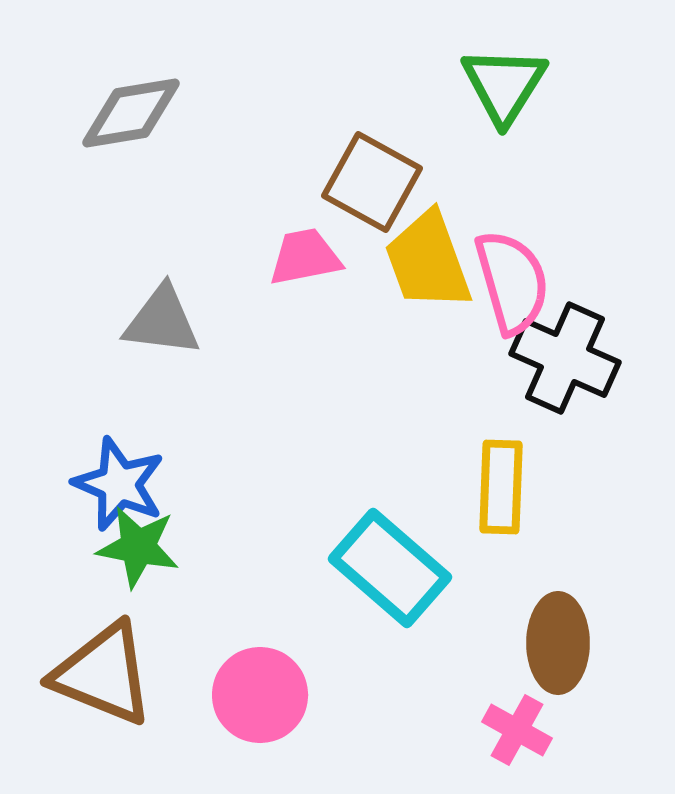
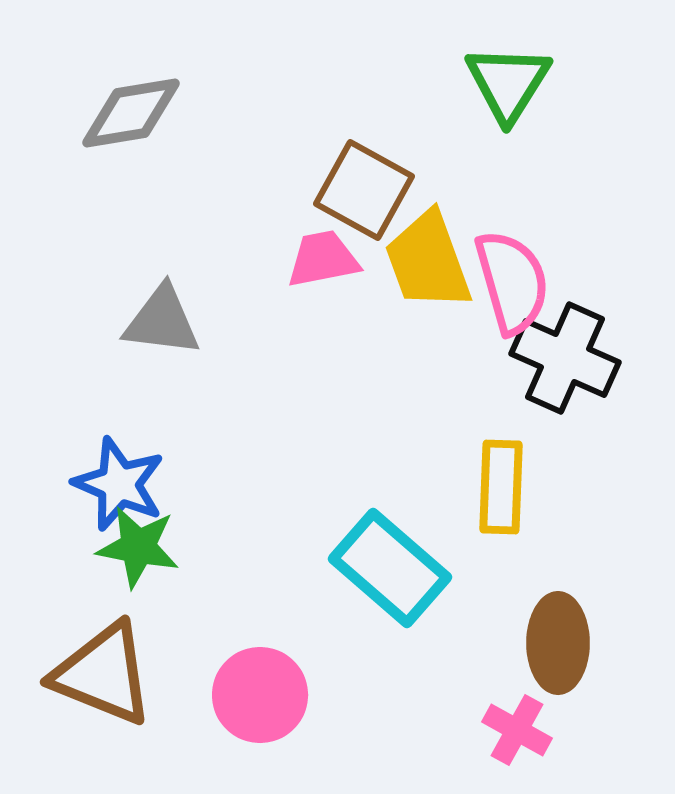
green triangle: moved 4 px right, 2 px up
brown square: moved 8 px left, 8 px down
pink trapezoid: moved 18 px right, 2 px down
